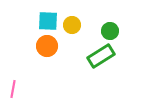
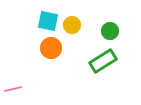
cyan square: rotated 10 degrees clockwise
orange circle: moved 4 px right, 2 px down
green rectangle: moved 2 px right, 5 px down
pink line: rotated 66 degrees clockwise
